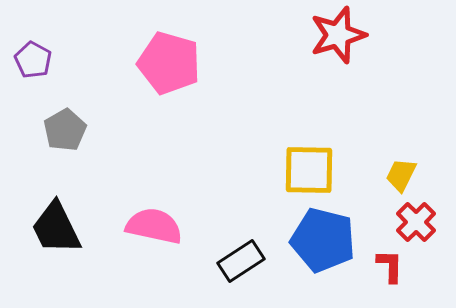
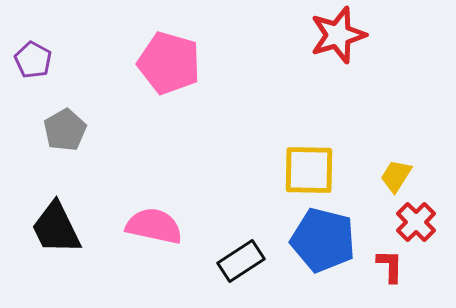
yellow trapezoid: moved 5 px left, 1 px down; rotated 6 degrees clockwise
